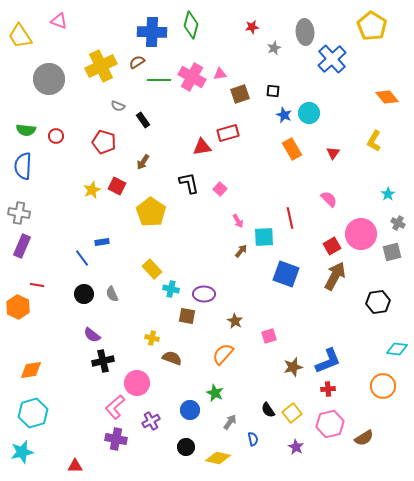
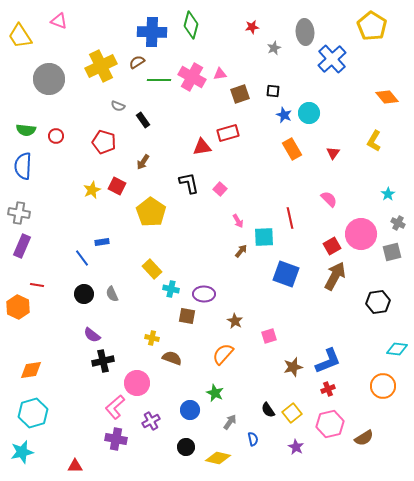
red cross at (328, 389): rotated 16 degrees counterclockwise
